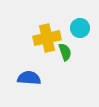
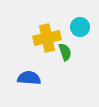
cyan circle: moved 1 px up
